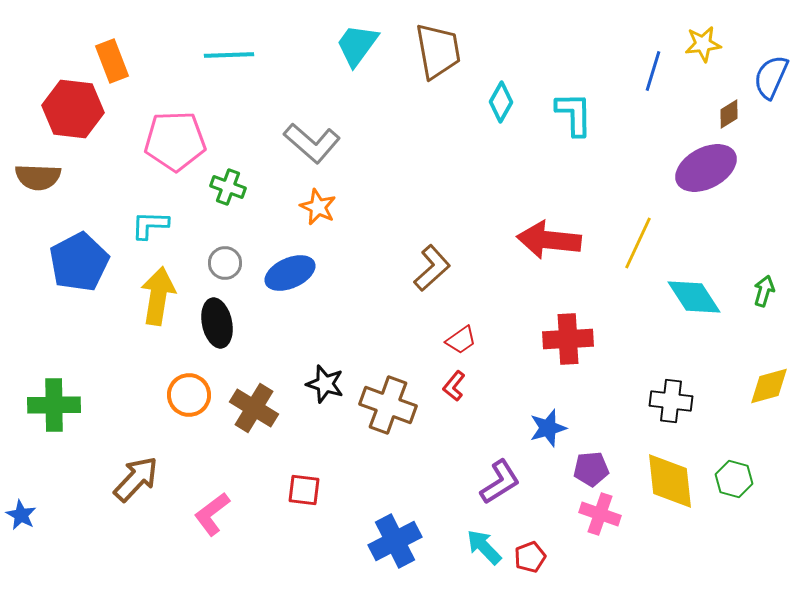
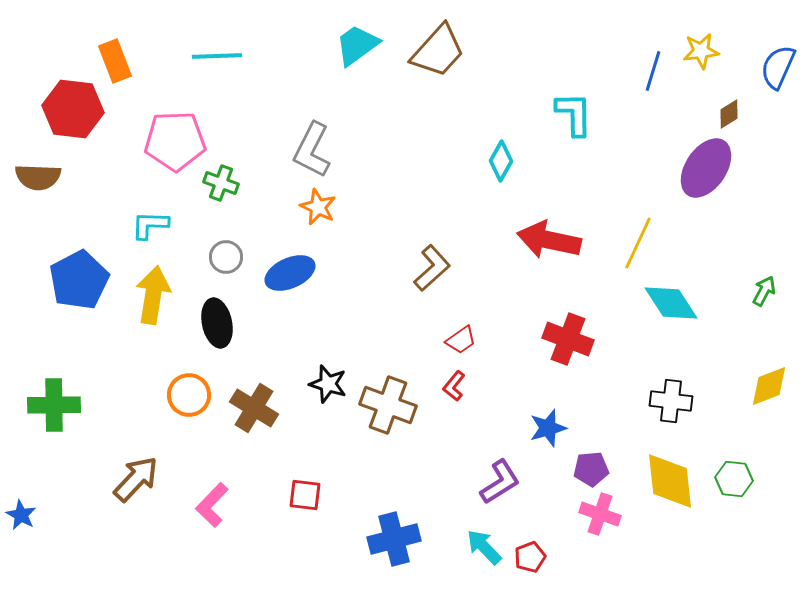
yellow star at (703, 44): moved 2 px left, 7 px down
cyan trapezoid at (357, 45): rotated 18 degrees clockwise
brown trapezoid at (438, 51): rotated 52 degrees clockwise
cyan line at (229, 55): moved 12 px left, 1 px down
orange rectangle at (112, 61): moved 3 px right
blue semicircle at (771, 77): moved 7 px right, 10 px up
cyan diamond at (501, 102): moved 59 px down
gray L-shape at (312, 143): moved 7 px down; rotated 76 degrees clockwise
purple ellipse at (706, 168): rotated 28 degrees counterclockwise
green cross at (228, 187): moved 7 px left, 4 px up
red arrow at (549, 240): rotated 6 degrees clockwise
blue pentagon at (79, 262): moved 18 px down
gray circle at (225, 263): moved 1 px right, 6 px up
green arrow at (764, 291): rotated 12 degrees clockwise
yellow arrow at (158, 296): moved 5 px left, 1 px up
cyan diamond at (694, 297): moved 23 px left, 6 px down
red cross at (568, 339): rotated 24 degrees clockwise
black star at (325, 384): moved 3 px right
yellow diamond at (769, 386): rotated 6 degrees counterclockwise
green hexagon at (734, 479): rotated 9 degrees counterclockwise
red square at (304, 490): moved 1 px right, 5 px down
pink L-shape at (212, 514): moved 9 px up; rotated 9 degrees counterclockwise
blue cross at (395, 541): moved 1 px left, 2 px up; rotated 12 degrees clockwise
